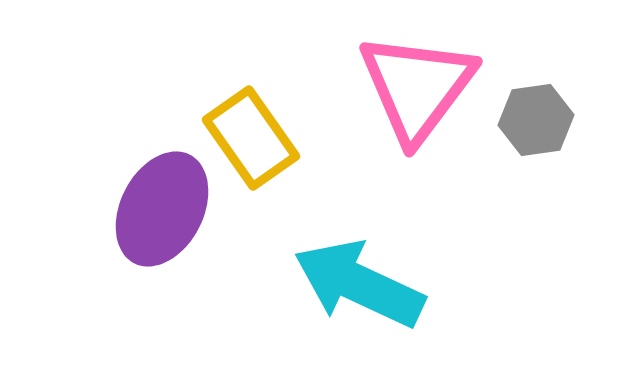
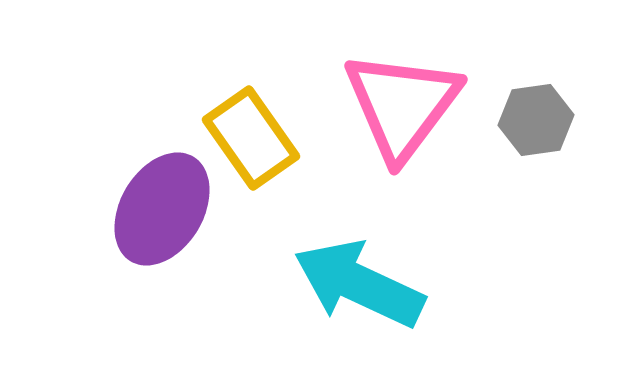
pink triangle: moved 15 px left, 18 px down
purple ellipse: rotated 4 degrees clockwise
